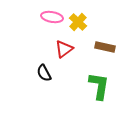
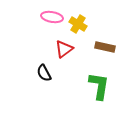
yellow cross: moved 2 px down; rotated 12 degrees counterclockwise
